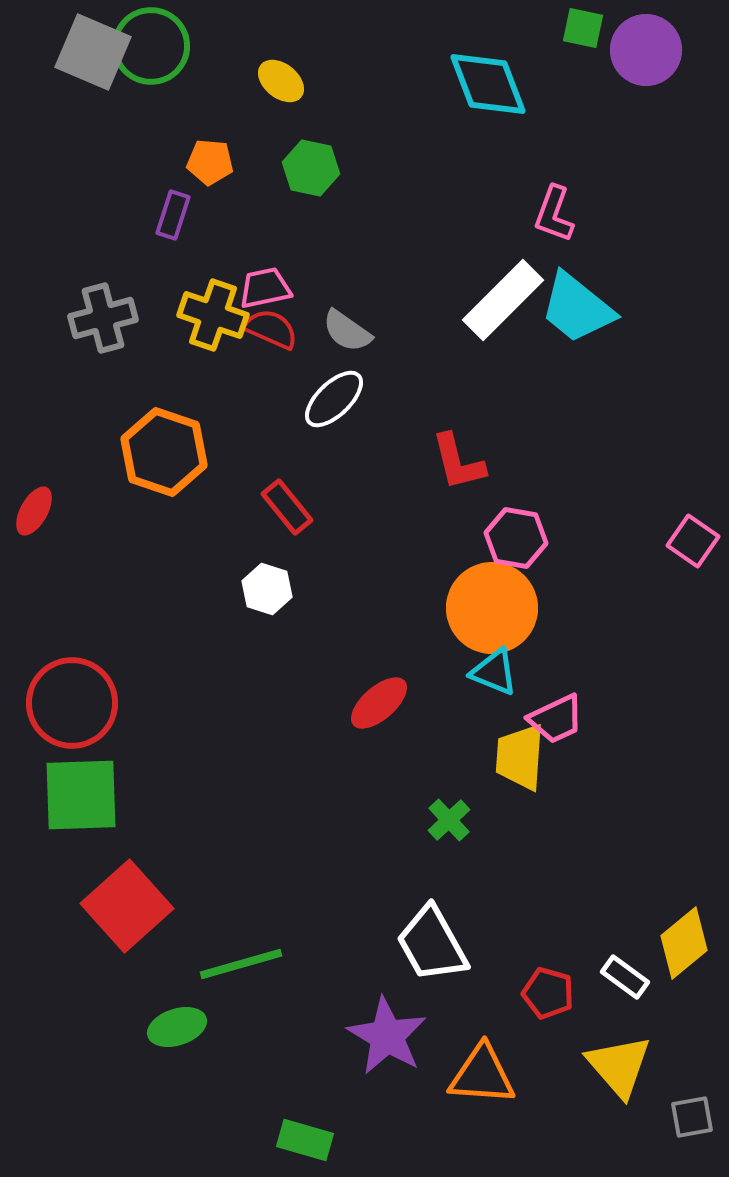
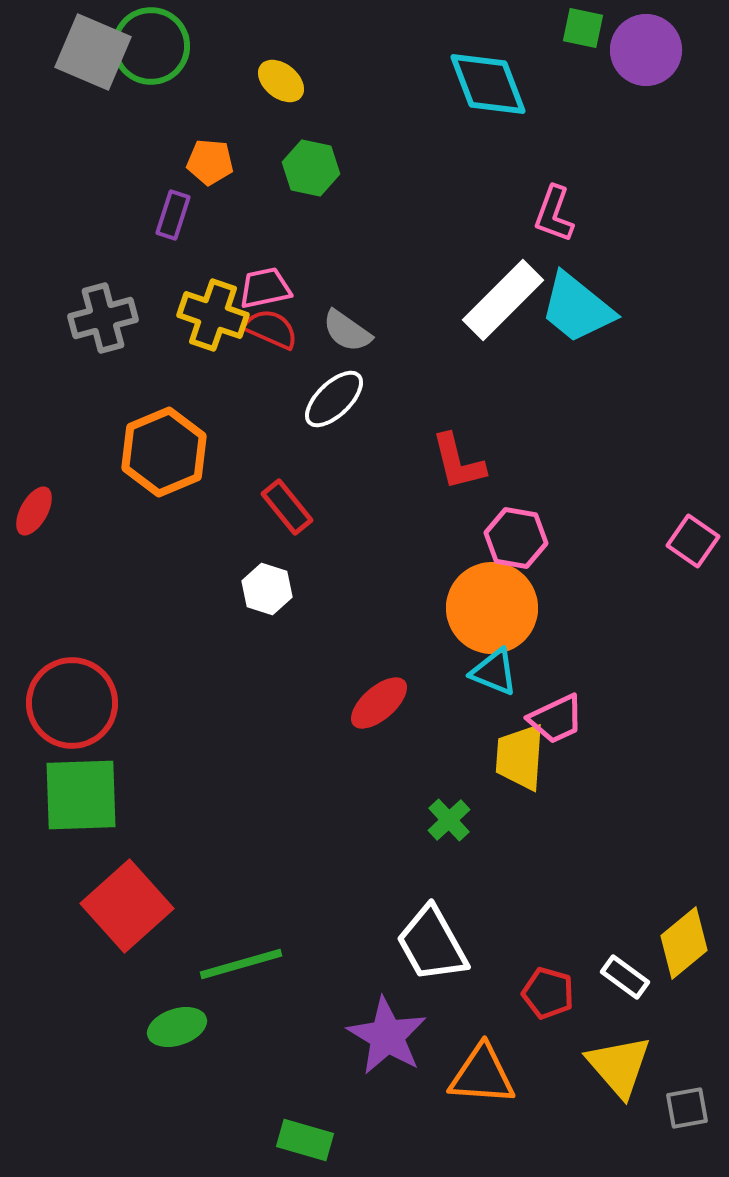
orange hexagon at (164, 452): rotated 18 degrees clockwise
gray square at (692, 1117): moved 5 px left, 9 px up
